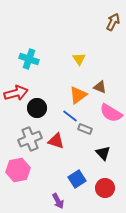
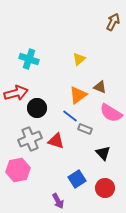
yellow triangle: rotated 24 degrees clockwise
